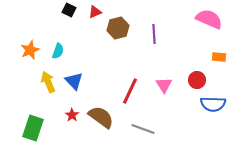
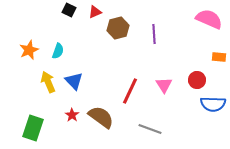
orange star: moved 1 px left
gray line: moved 7 px right
